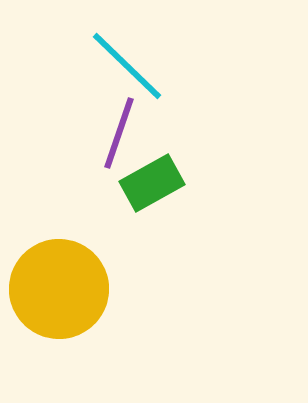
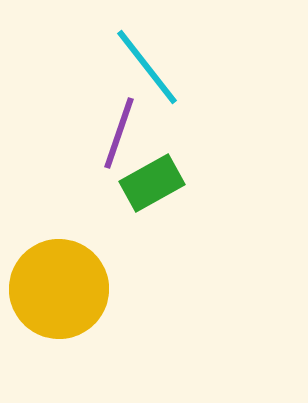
cyan line: moved 20 px right, 1 px down; rotated 8 degrees clockwise
